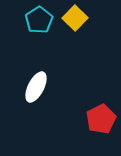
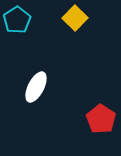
cyan pentagon: moved 22 px left
red pentagon: rotated 12 degrees counterclockwise
